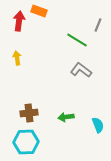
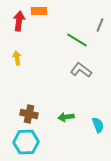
orange rectangle: rotated 21 degrees counterclockwise
gray line: moved 2 px right
brown cross: moved 1 px down; rotated 18 degrees clockwise
